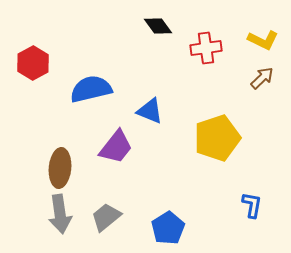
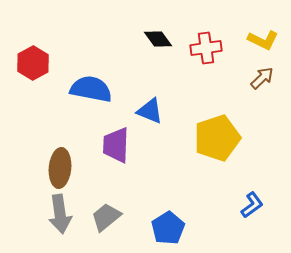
black diamond: moved 13 px down
blue semicircle: rotated 24 degrees clockwise
purple trapezoid: moved 2 px up; rotated 144 degrees clockwise
blue L-shape: rotated 44 degrees clockwise
